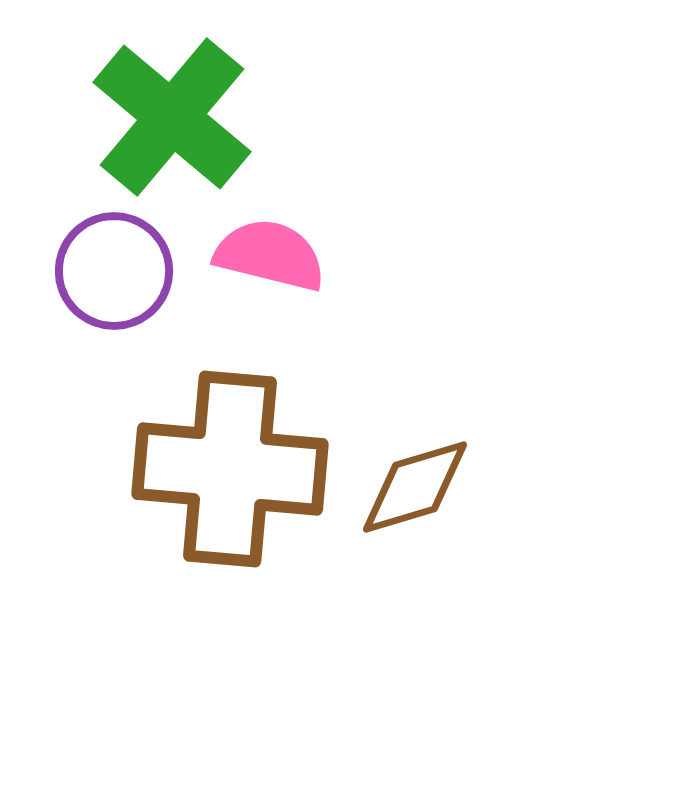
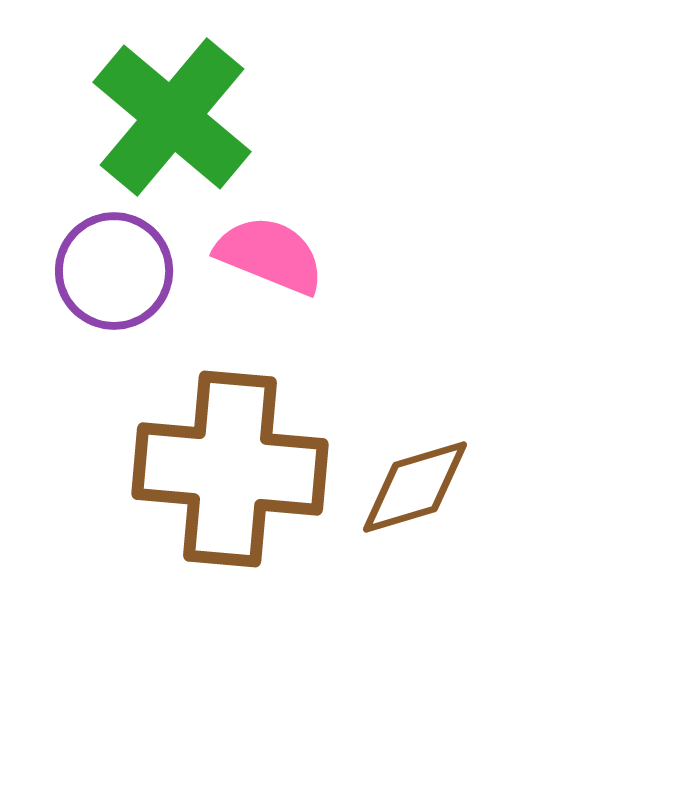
pink semicircle: rotated 8 degrees clockwise
